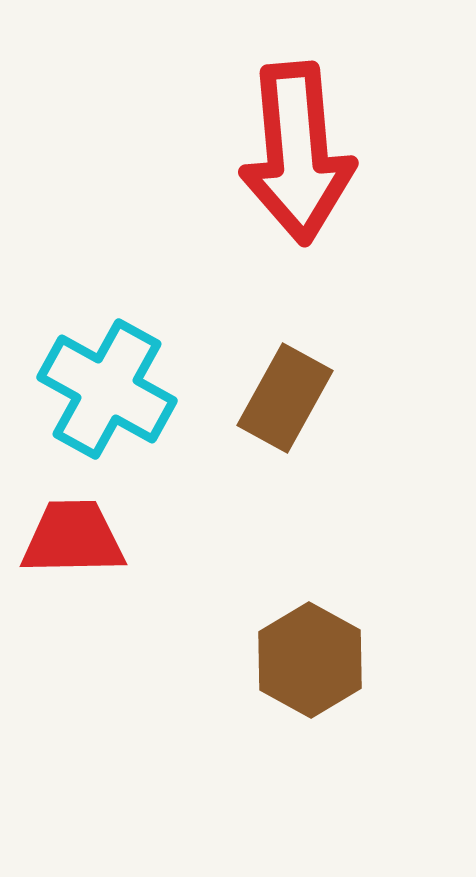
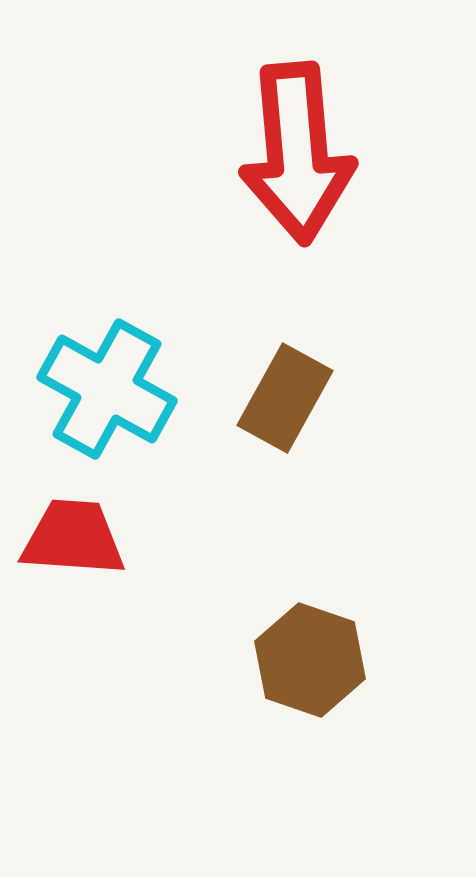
red trapezoid: rotated 5 degrees clockwise
brown hexagon: rotated 10 degrees counterclockwise
